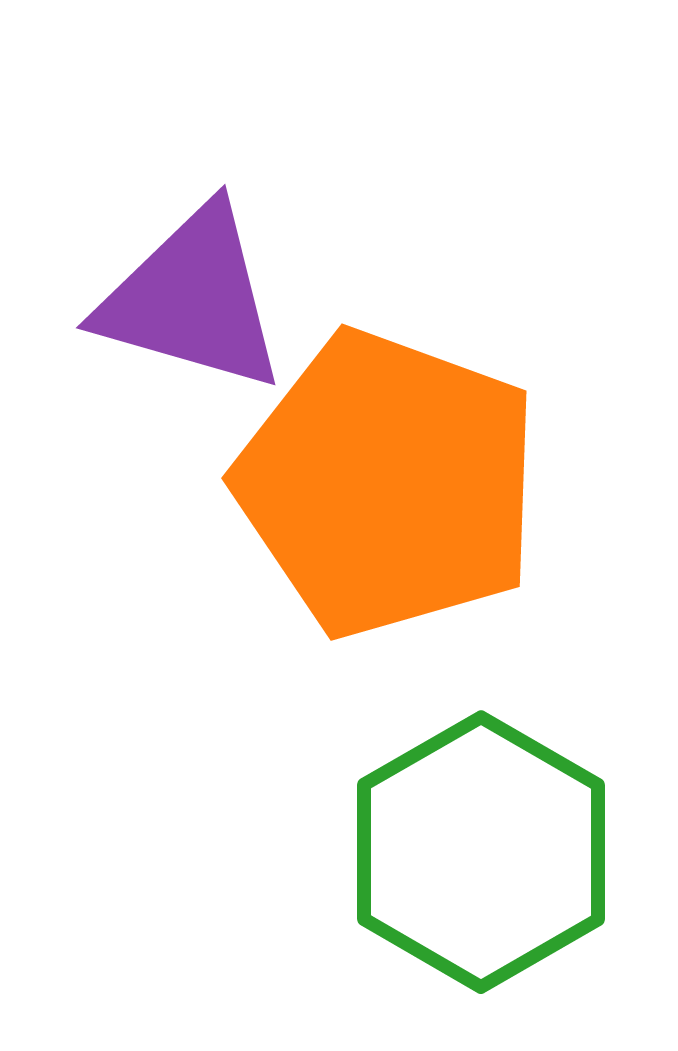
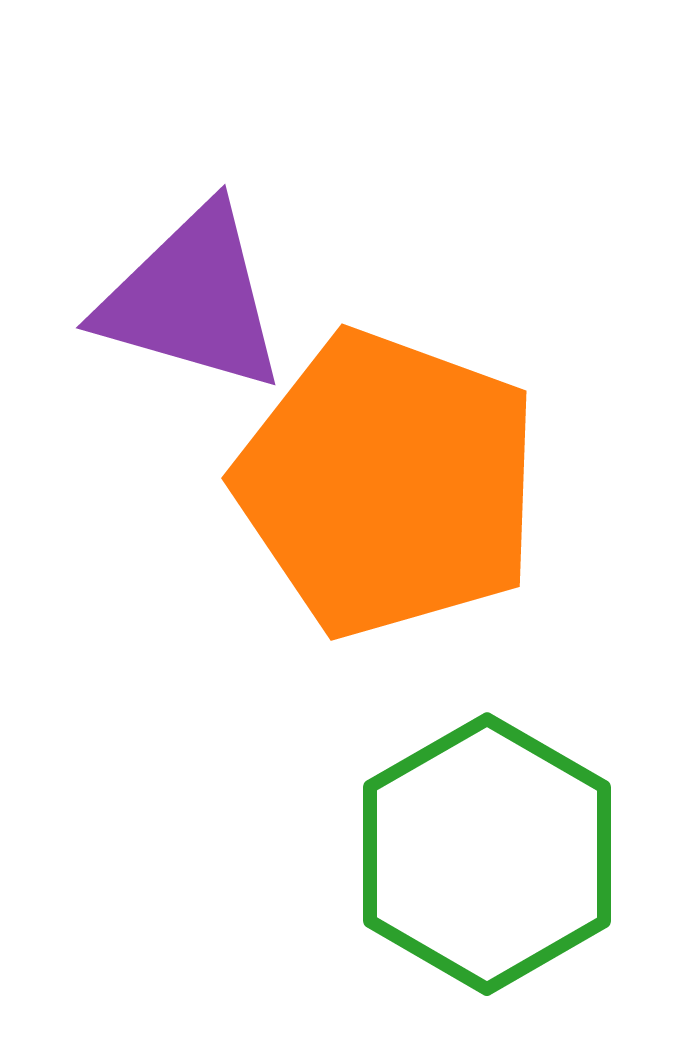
green hexagon: moved 6 px right, 2 px down
